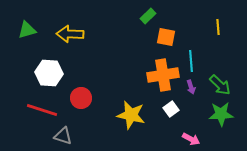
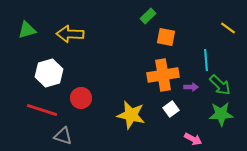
yellow line: moved 10 px right, 1 px down; rotated 49 degrees counterclockwise
cyan line: moved 15 px right, 1 px up
white hexagon: rotated 20 degrees counterclockwise
purple arrow: rotated 72 degrees counterclockwise
pink arrow: moved 2 px right
